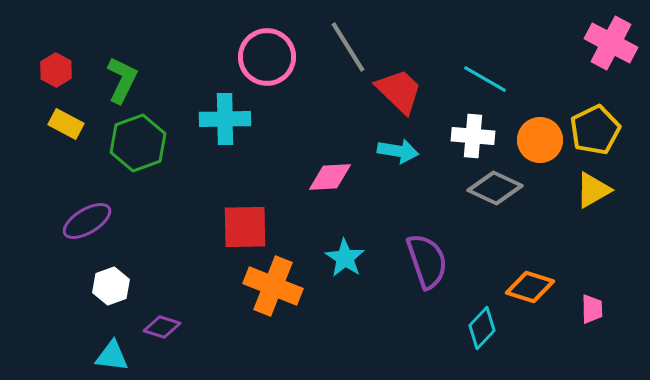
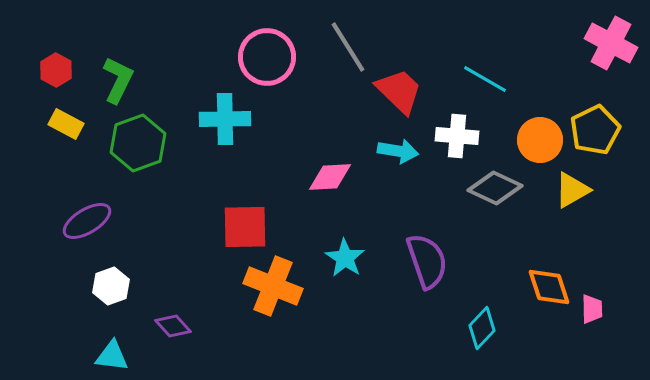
green L-shape: moved 4 px left
white cross: moved 16 px left
yellow triangle: moved 21 px left
orange diamond: moved 19 px right; rotated 54 degrees clockwise
purple diamond: moved 11 px right, 1 px up; rotated 30 degrees clockwise
